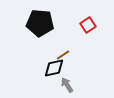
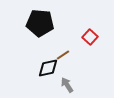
red square: moved 2 px right, 12 px down; rotated 14 degrees counterclockwise
black diamond: moved 6 px left
